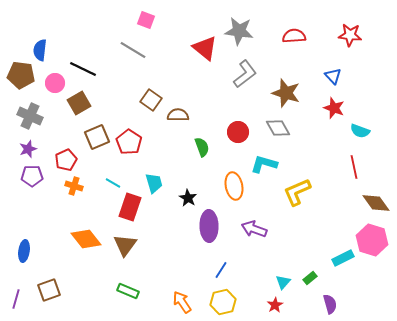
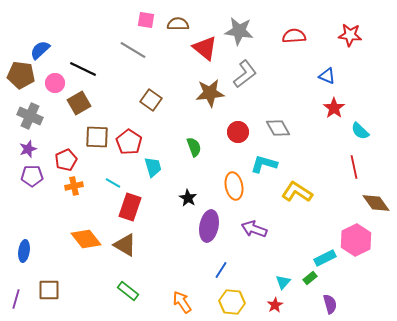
pink square at (146, 20): rotated 12 degrees counterclockwise
blue semicircle at (40, 50): rotated 40 degrees clockwise
blue triangle at (333, 76): moved 6 px left; rotated 24 degrees counterclockwise
brown star at (286, 93): moved 76 px left; rotated 24 degrees counterclockwise
red star at (334, 108): rotated 15 degrees clockwise
brown semicircle at (178, 115): moved 91 px up
cyan semicircle at (360, 131): rotated 24 degrees clockwise
brown square at (97, 137): rotated 25 degrees clockwise
green semicircle at (202, 147): moved 8 px left
cyan trapezoid at (154, 183): moved 1 px left, 16 px up
orange cross at (74, 186): rotated 30 degrees counterclockwise
yellow L-shape at (297, 192): rotated 56 degrees clockwise
purple ellipse at (209, 226): rotated 12 degrees clockwise
pink hexagon at (372, 240): moved 16 px left; rotated 16 degrees clockwise
brown triangle at (125, 245): rotated 35 degrees counterclockwise
cyan rectangle at (343, 258): moved 18 px left
brown square at (49, 290): rotated 20 degrees clockwise
green rectangle at (128, 291): rotated 15 degrees clockwise
yellow hexagon at (223, 302): moved 9 px right; rotated 20 degrees clockwise
